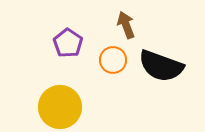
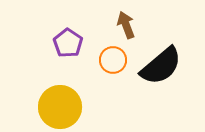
black semicircle: rotated 60 degrees counterclockwise
